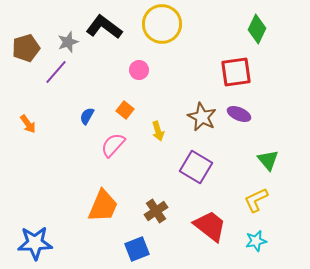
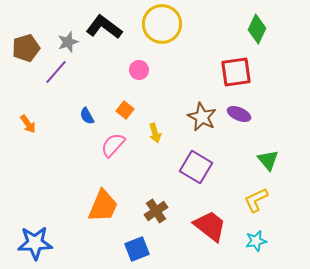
blue semicircle: rotated 60 degrees counterclockwise
yellow arrow: moved 3 px left, 2 px down
